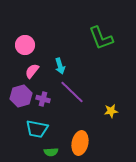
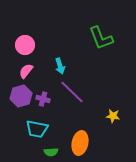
pink semicircle: moved 6 px left
yellow star: moved 2 px right, 5 px down; rotated 16 degrees clockwise
